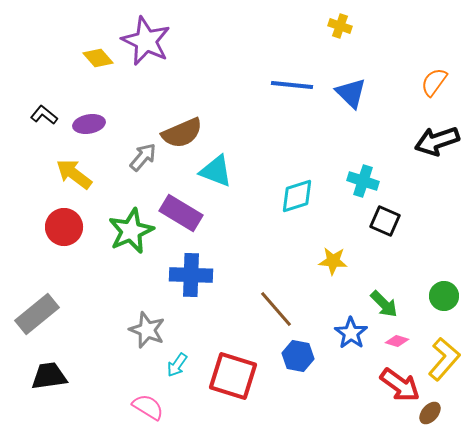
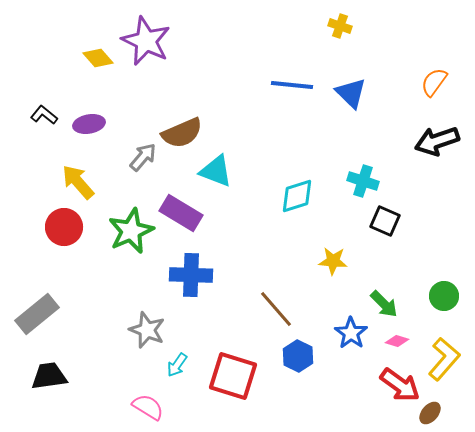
yellow arrow: moved 4 px right, 8 px down; rotated 12 degrees clockwise
blue hexagon: rotated 16 degrees clockwise
